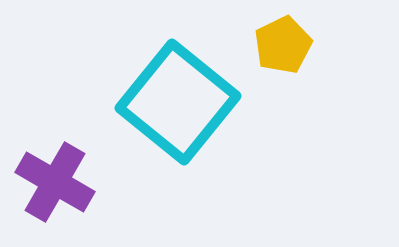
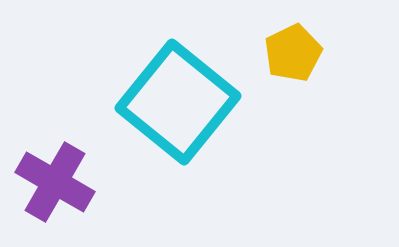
yellow pentagon: moved 10 px right, 8 px down
